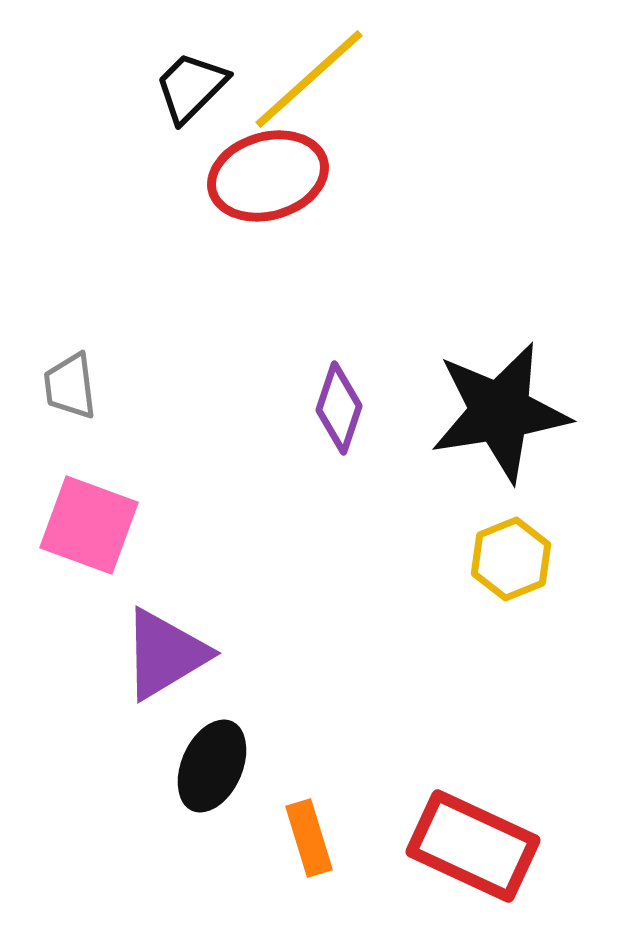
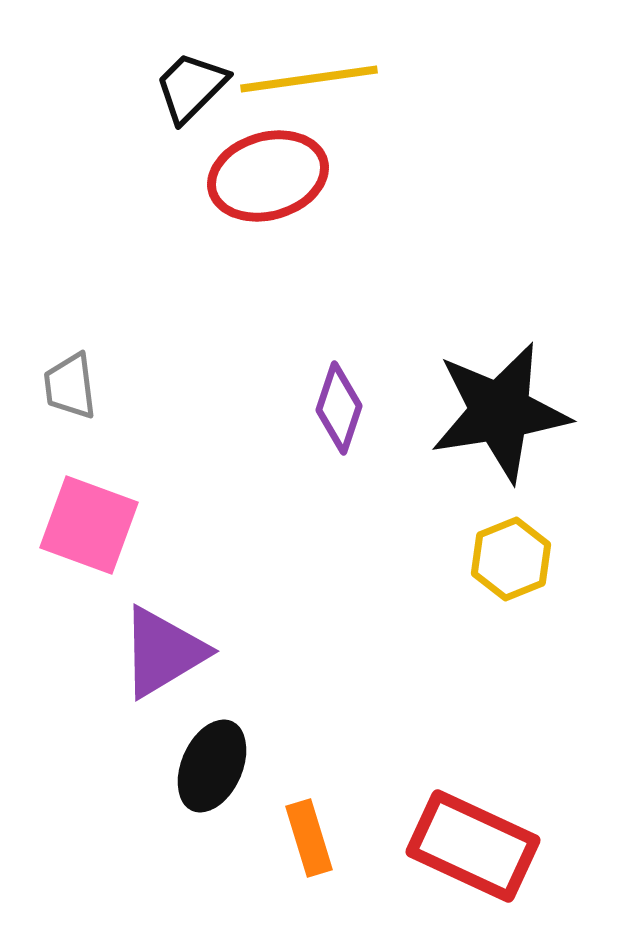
yellow line: rotated 34 degrees clockwise
purple triangle: moved 2 px left, 2 px up
